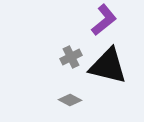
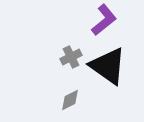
black triangle: rotated 21 degrees clockwise
gray diamond: rotated 55 degrees counterclockwise
